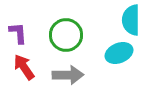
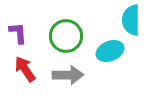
green circle: moved 1 px down
cyan ellipse: moved 9 px left, 2 px up
red arrow: moved 1 px right, 2 px down
